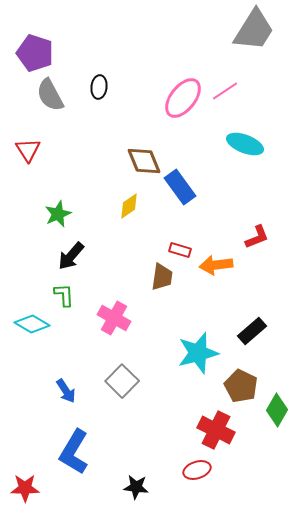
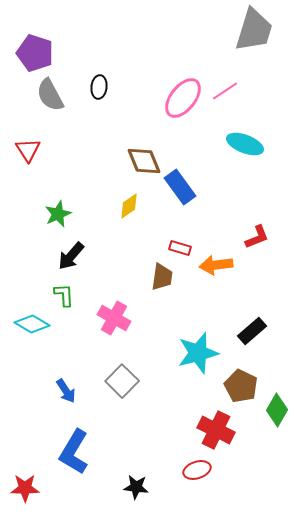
gray trapezoid: rotated 15 degrees counterclockwise
red rectangle: moved 2 px up
